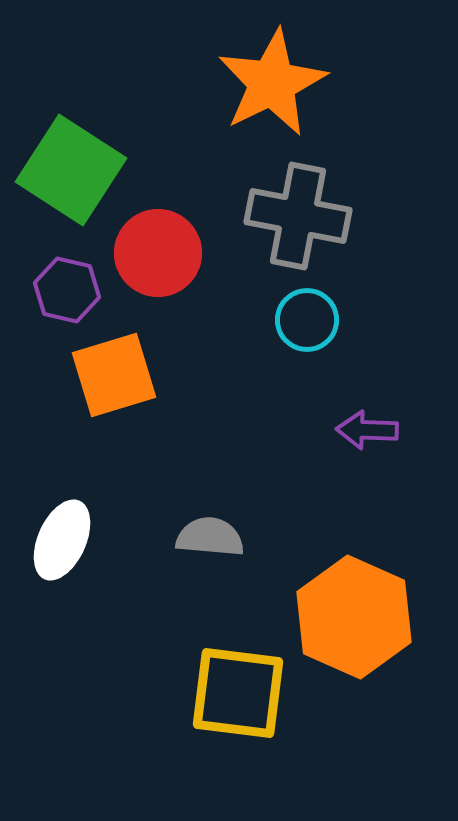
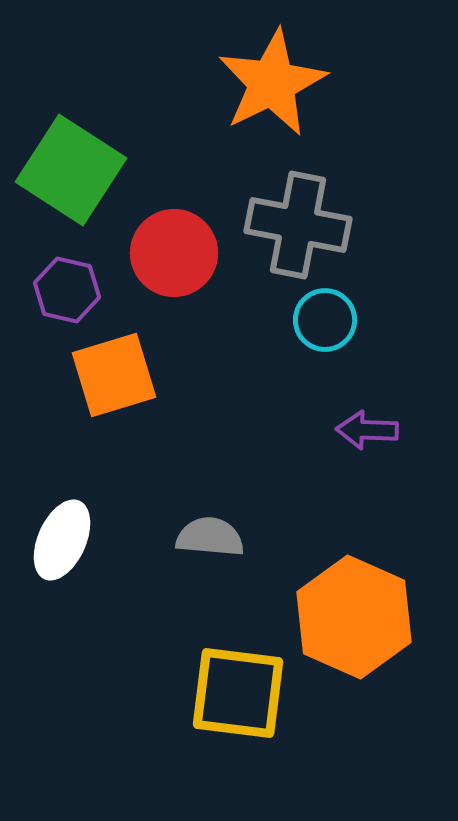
gray cross: moved 9 px down
red circle: moved 16 px right
cyan circle: moved 18 px right
